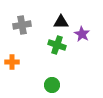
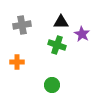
orange cross: moved 5 px right
